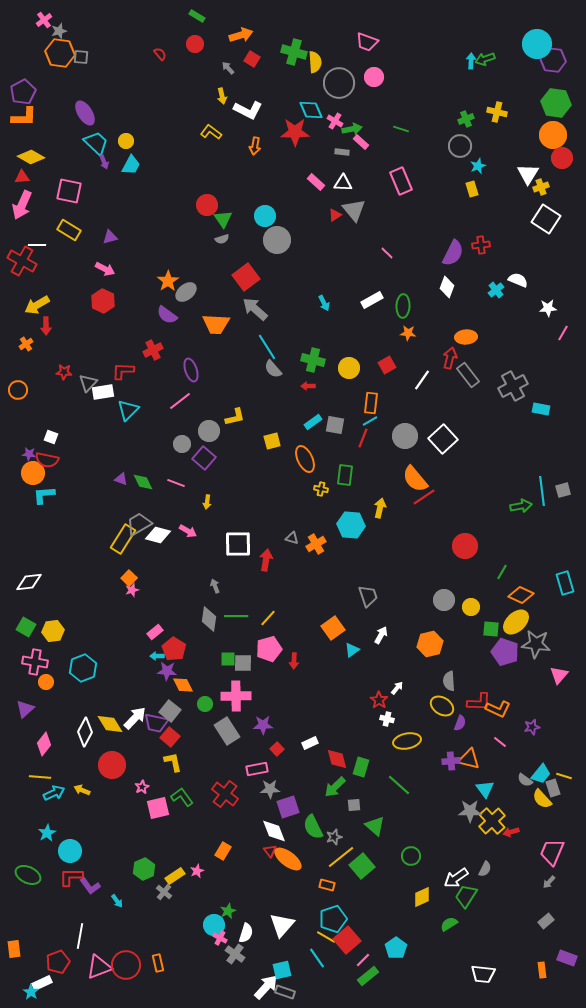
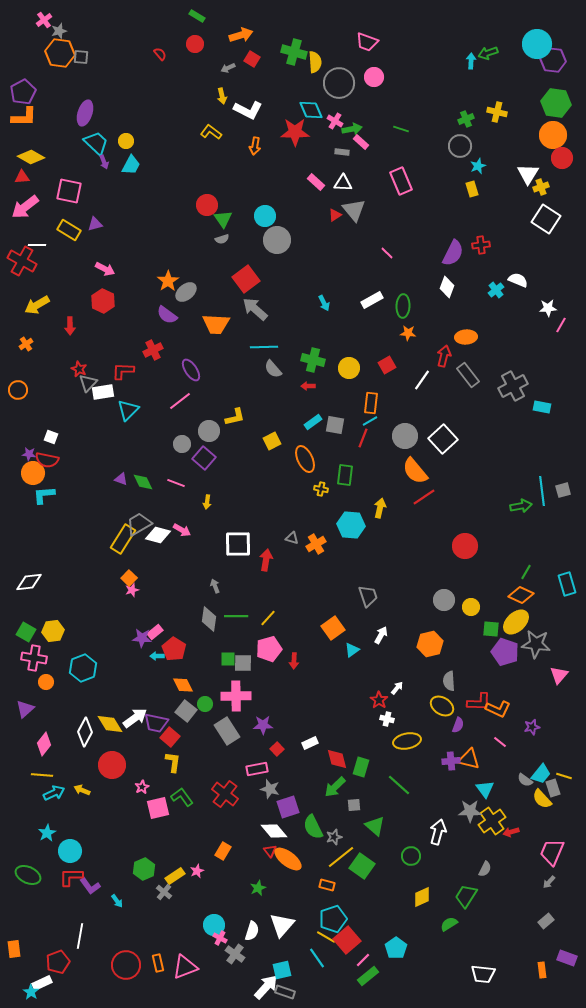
green arrow at (485, 59): moved 3 px right, 6 px up
gray arrow at (228, 68): rotated 72 degrees counterclockwise
purple ellipse at (85, 113): rotated 50 degrees clockwise
pink arrow at (22, 205): moved 3 px right, 2 px down; rotated 28 degrees clockwise
purple triangle at (110, 237): moved 15 px left, 13 px up
red square at (246, 277): moved 2 px down
red arrow at (46, 326): moved 24 px right
pink line at (563, 333): moved 2 px left, 8 px up
cyan line at (267, 347): moved 3 px left; rotated 60 degrees counterclockwise
red arrow at (450, 358): moved 6 px left, 2 px up
purple ellipse at (191, 370): rotated 15 degrees counterclockwise
red star at (64, 372): moved 15 px right, 3 px up; rotated 21 degrees clockwise
cyan rectangle at (541, 409): moved 1 px right, 2 px up
yellow square at (272, 441): rotated 12 degrees counterclockwise
orange semicircle at (415, 479): moved 8 px up
pink arrow at (188, 531): moved 6 px left, 1 px up
green line at (502, 572): moved 24 px right
cyan rectangle at (565, 583): moved 2 px right, 1 px down
green square at (26, 627): moved 5 px down
pink cross at (35, 662): moved 1 px left, 4 px up
purple star at (167, 671): moved 25 px left, 33 px up
gray square at (170, 711): moved 16 px right
white arrow at (135, 718): rotated 10 degrees clockwise
purple semicircle at (460, 723): moved 2 px left, 2 px down
yellow L-shape at (173, 762): rotated 20 degrees clockwise
yellow line at (40, 777): moved 2 px right, 2 px up
gray star at (270, 789): rotated 18 degrees clockwise
yellow cross at (492, 821): rotated 8 degrees clockwise
white diamond at (274, 831): rotated 20 degrees counterclockwise
green square at (362, 866): rotated 15 degrees counterclockwise
white arrow at (456, 878): moved 18 px left, 46 px up; rotated 140 degrees clockwise
green star at (228, 911): moved 30 px right, 23 px up
white semicircle at (246, 933): moved 6 px right, 2 px up
pink triangle at (99, 967): moved 86 px right
